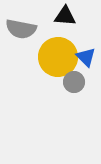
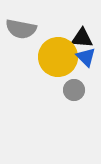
black triangle: moved 17 px right, 22 px down
gray circle: moved 8 px down
